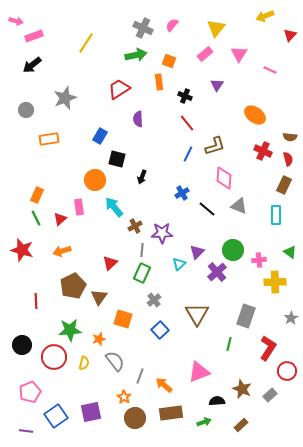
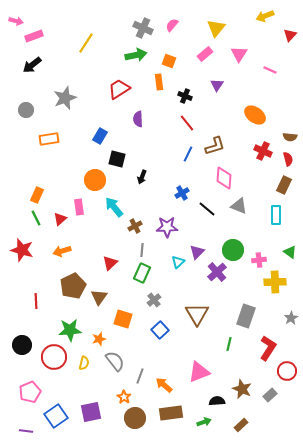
purple star at (162, 233): moved 5 px right, 6 px up
cyan triangle at (179, 264): moved 1 px left, 2 px up
